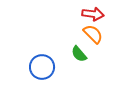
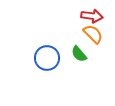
red arrow: moved 1 px left, 2 px down
blue circle: moved 5 px right, 9 px up
